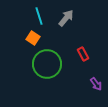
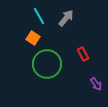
cyan line: rotated 12 degrees counterclockwise
